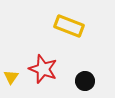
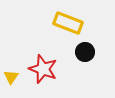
yellow rectangle: moved 1 px left, 3 px up
black circle: moved 29 px up
